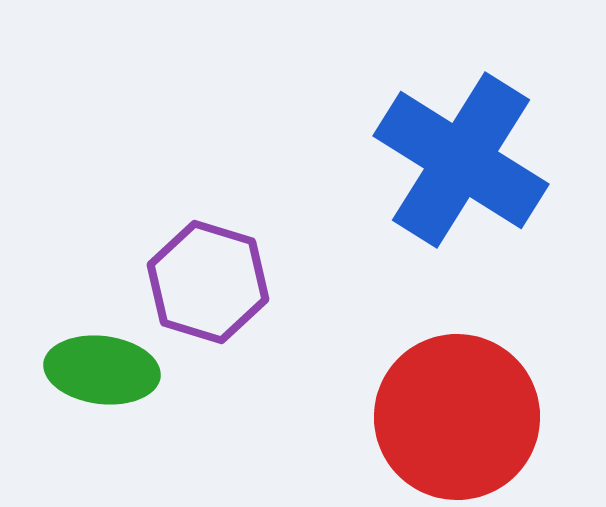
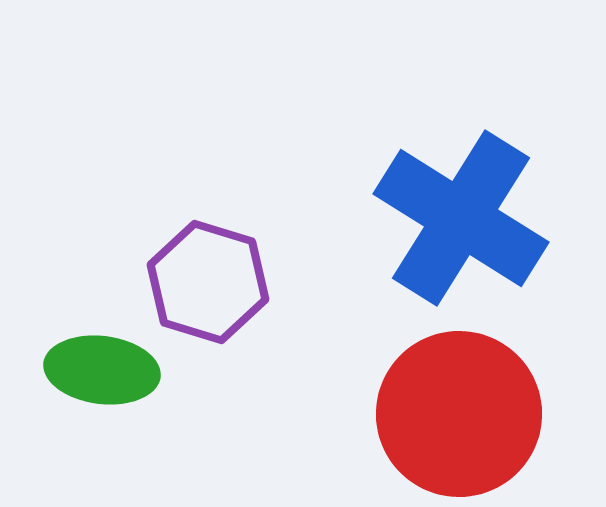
blue cross: moved 58 px down
red circle: moved 2 px right, 3 px up
